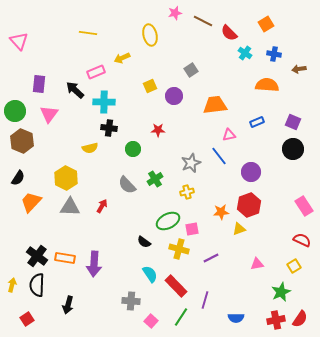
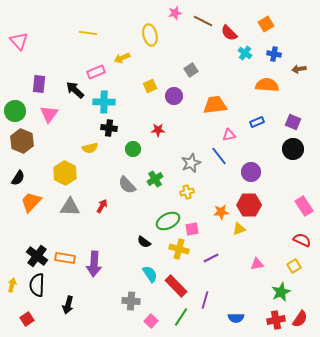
yellow hexagon at (66, 178): moved 1 px left, 5 px up
red hexagon at (249, 205): rotated 20 degrees clockwise
